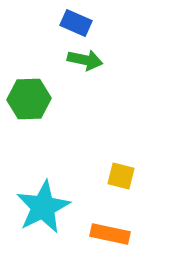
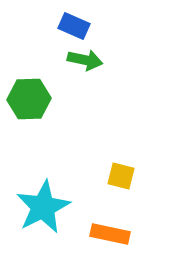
blue rectangle: moved 2 px left, 3 px down
